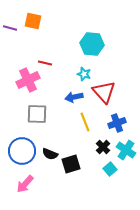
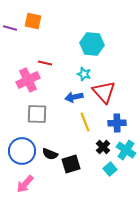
blue cross: rotated 18 degrees clockwise
